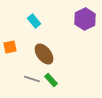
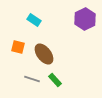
cyan rectangle: moved 1 px up; rotated 16 degrees counterclockwise
orange square: moved 8 px right; rotated 24 degrees clockwise
green rectangle: moved 4 px right
